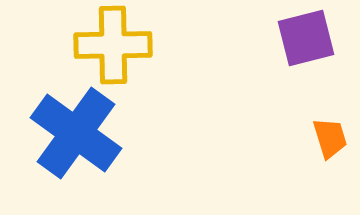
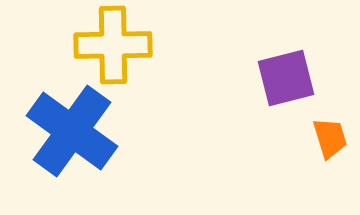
purple square: moved 20 px left, 40 px down
blue cross: moved 4 px left, 2 px up
